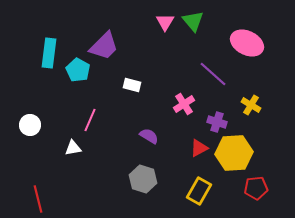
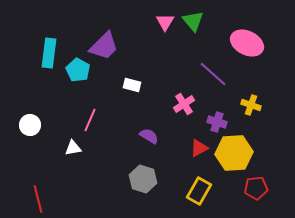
yellow cross: rotated 12 degrees counterclockwise
